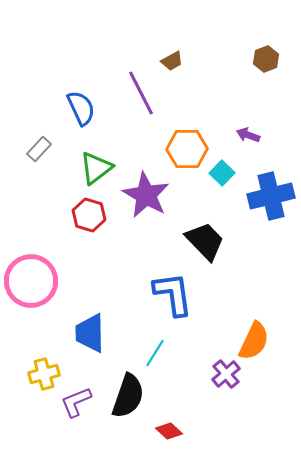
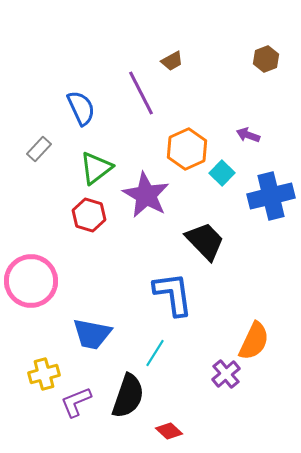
orange hexagon: rotated 24 degrees counterclockwise
blue trapezoid: moved 2 px right, 1 px down; rotated 78 degrees counterclockwise
